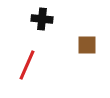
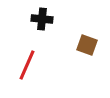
brown square: rotated 20 degrees clockwise
